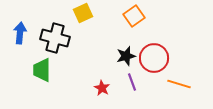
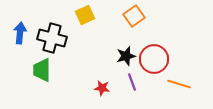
yellow square: moved 2 px right, 2 px down
black cross: moved 3 px left
red circle: moved 1 px down
red star: rotated 21 degrees counterclockwise
